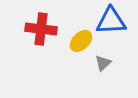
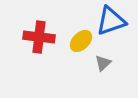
blue triangle: rotated 16 degrees counterclockwise
red cross: moved 2 px left, 8 px down
